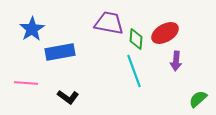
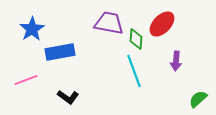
red ellipse: moved 3 px left, 9 px up; rotated 16 degrees counterclockwise
pink line: moved 3 px up; rotated 25 degrees counterclockwise
